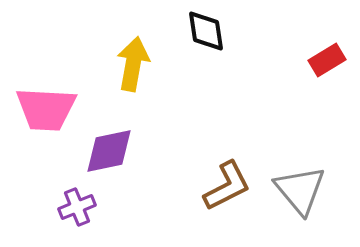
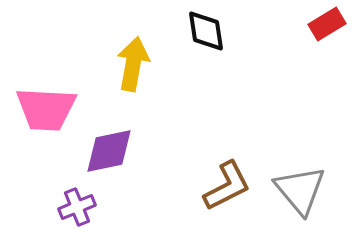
red rectangle: moved 36 px up
